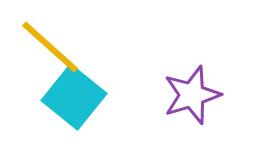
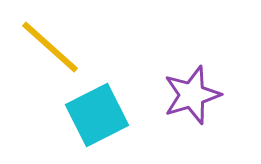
cyan square: moved 23 px right, 18 px down; rotated 24 degrees clockwise
